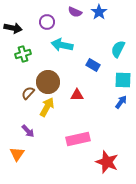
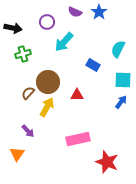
cyan arrow: moved 2 px right, 3 px up; rotated 60 degrees counterclockwise
